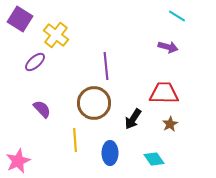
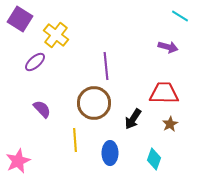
cyan line: moved 3 px right
cyan diamond: rotated 55 degrees clockwise
